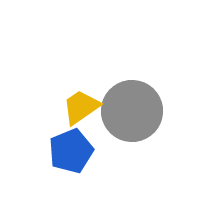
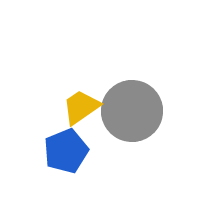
blue pentagon: moved 5 px left
